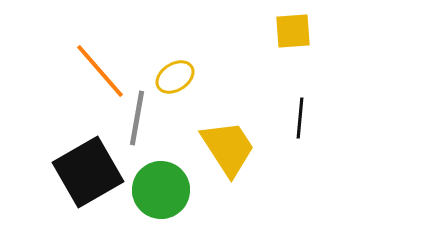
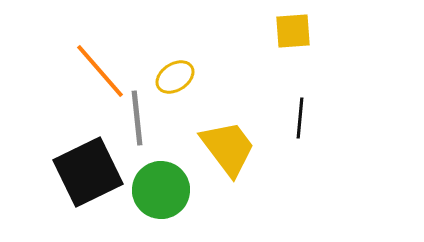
gray line: rotated 16 degrees counterclockwise
yellow trapezoid: rotated 4 degrees counterclockwise
black square: rotated 4 degrees clockwise
